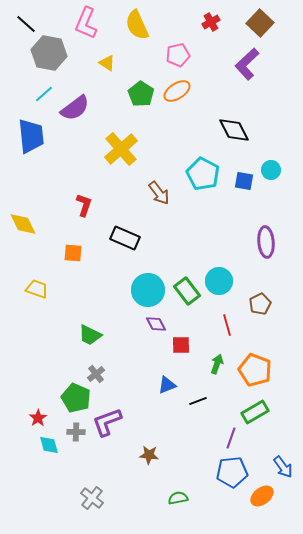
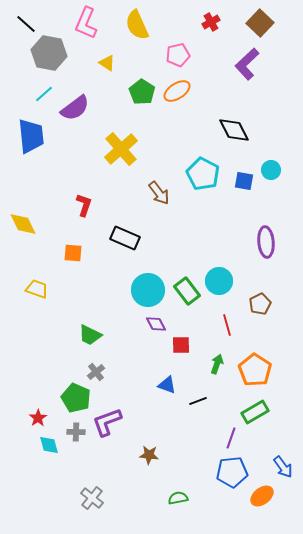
green pentagon at (141, 94): moved 1 px right, 2 px up
orange pentagon at (255, 370): rotated 12 degrees clockwise
gray cross at (96, 374): moved 2 px up
blue triangle at (167, 385): rotated 42 degrees clockwise
